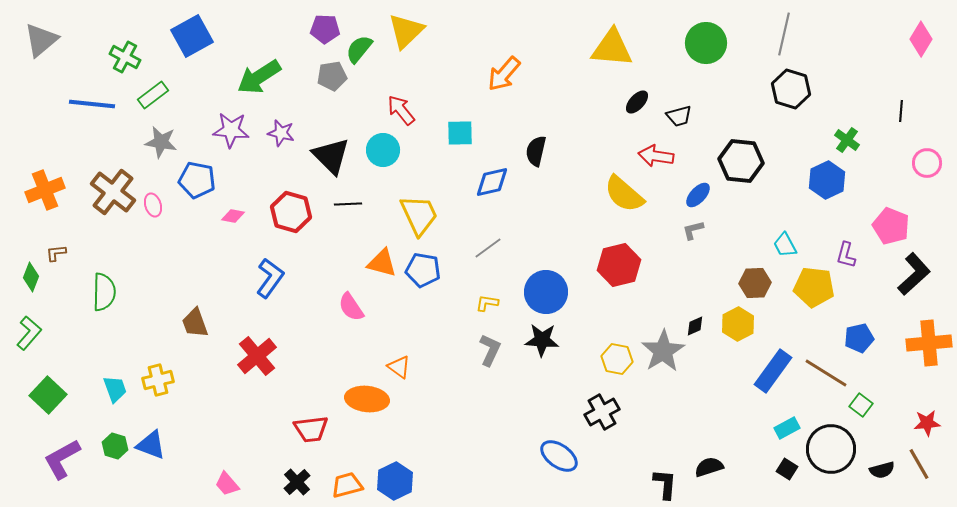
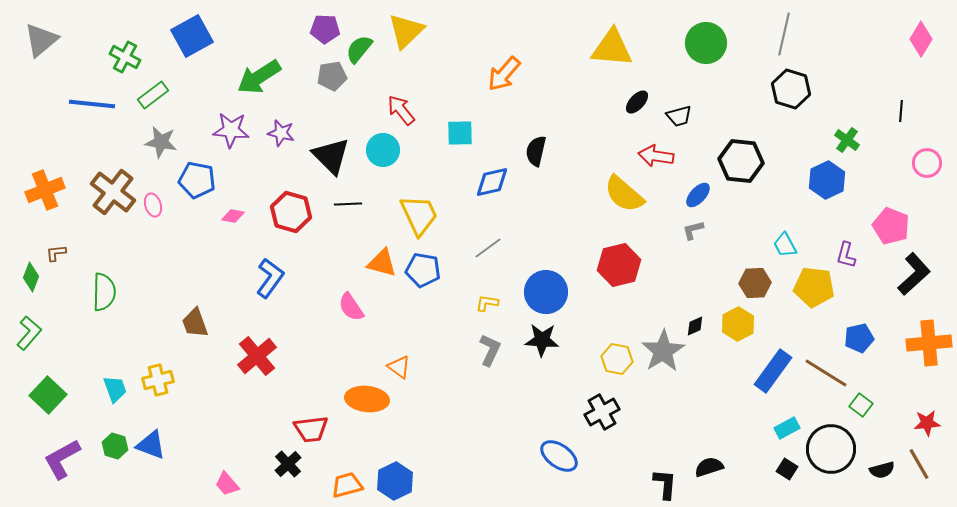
black cross at (297, 482): moved 9 px left, 18 px up
